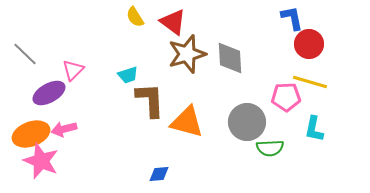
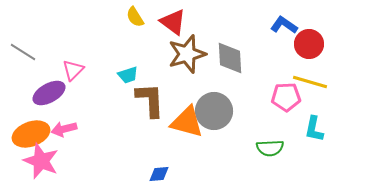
blue L-shape: moved 8 px left, 7 px down; rotated 44 degrees counterclockwise
gray line: moved 2 px left, 2 px up; rotated 12 degrees counterclockwise
gray circle: moved 33 px left, 11 px up
